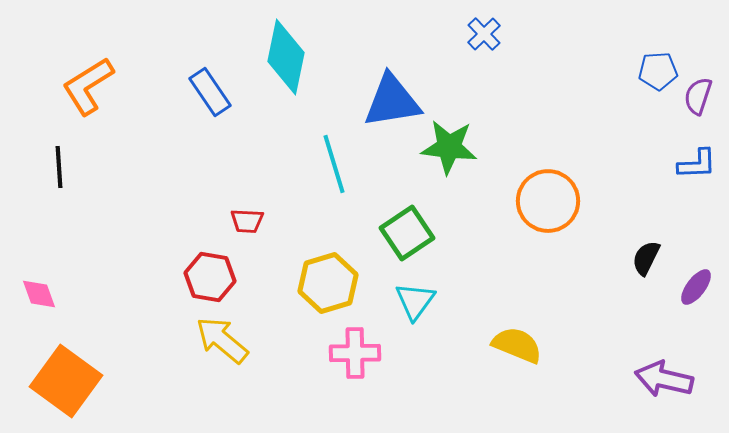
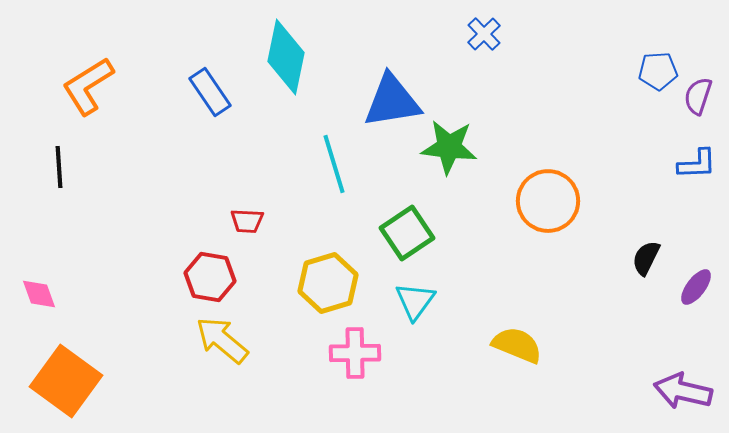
purple arrow: moved 19 px right, 12 px down
